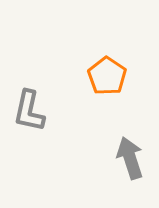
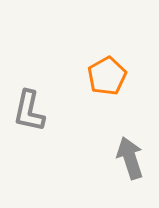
orange pentagon: rotated 9 degrees clockwise
